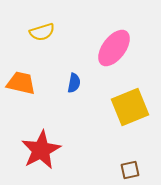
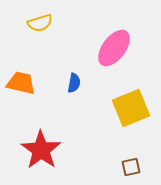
yellow semicircle: moved 2 px left, 9 px up
yellow square: moved 1 px right, 1 px down
red star: rotated 9 degrees counterclockwise
brown square: moved 1 px right, 3 px up
